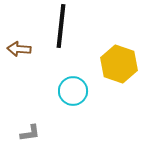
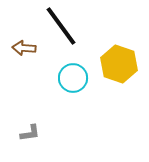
black line: rotated 42 degrees counterclockwise
brown arrow: moved 5 px right, 1 px up
cyan circle: moved 13 px up
